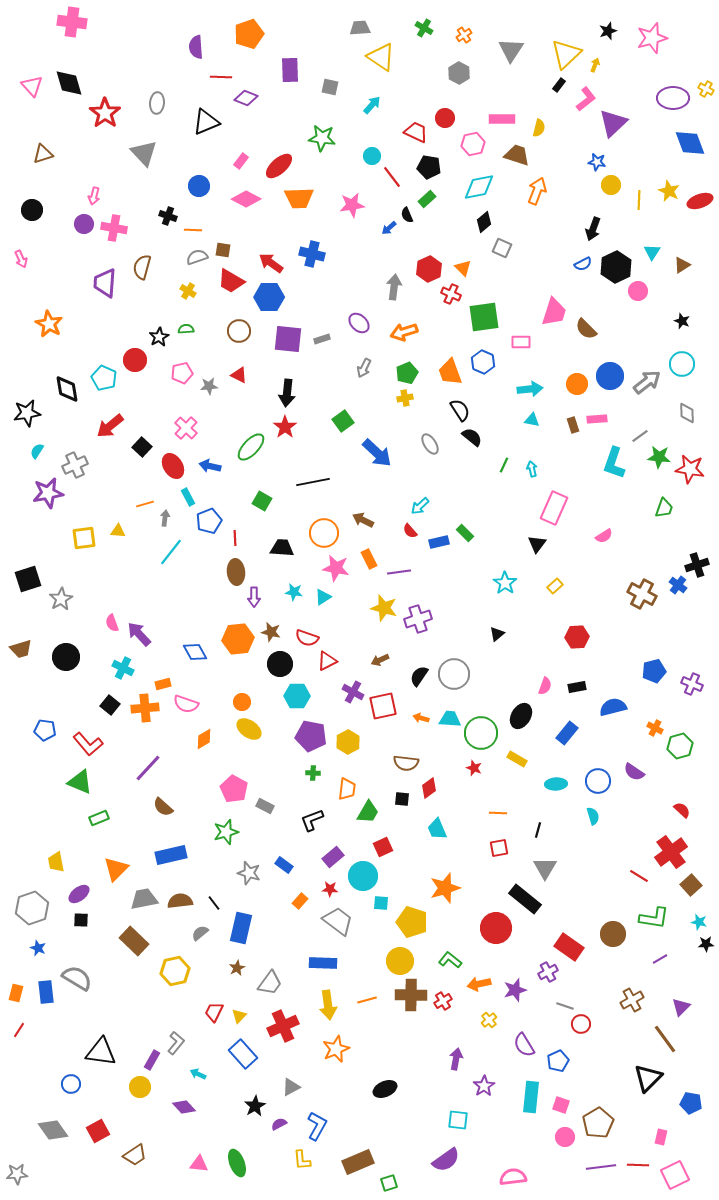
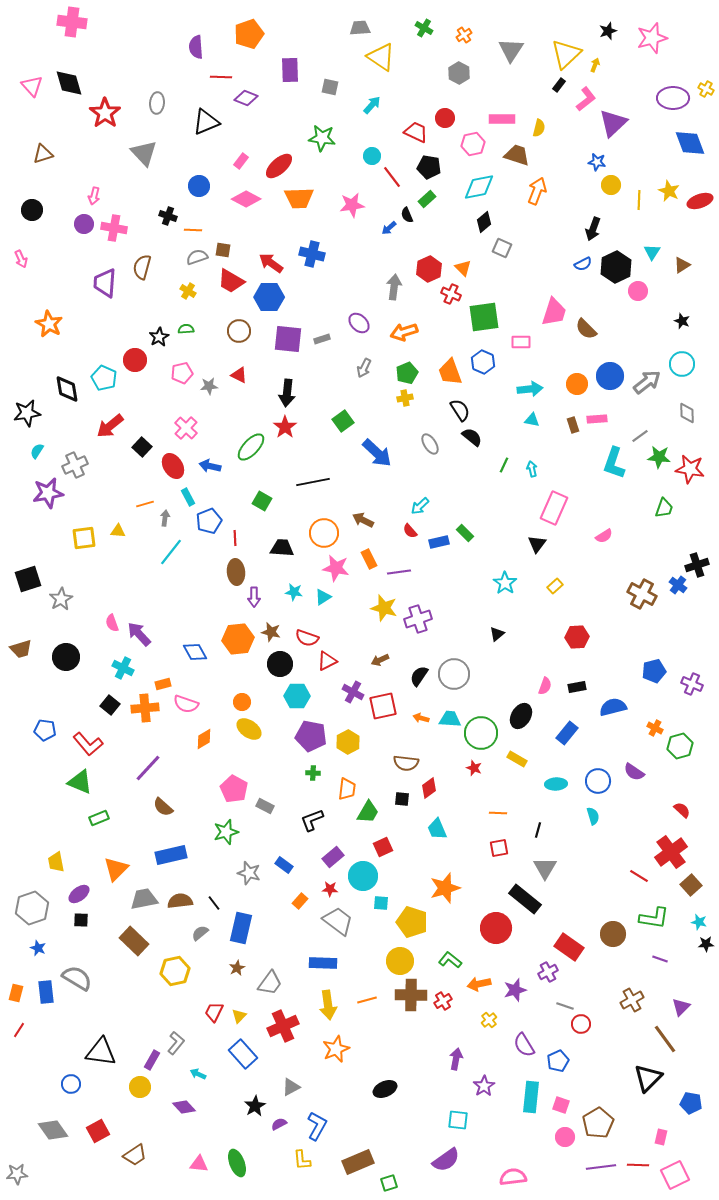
purple line at (660, 959): rotated 49 degrees clockwise
